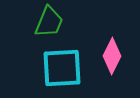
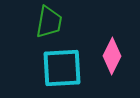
green trapezoid: rotated 12 degrees counterclockwise
